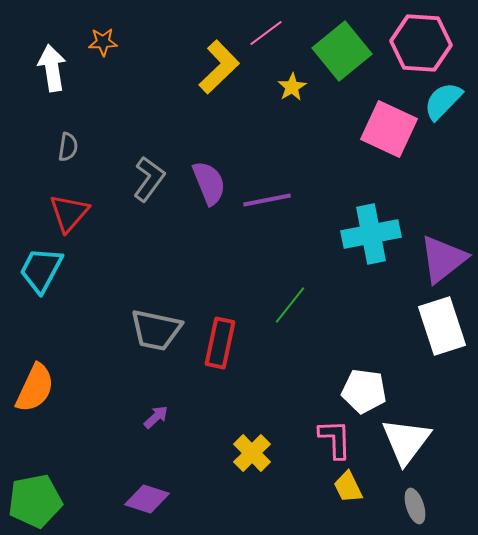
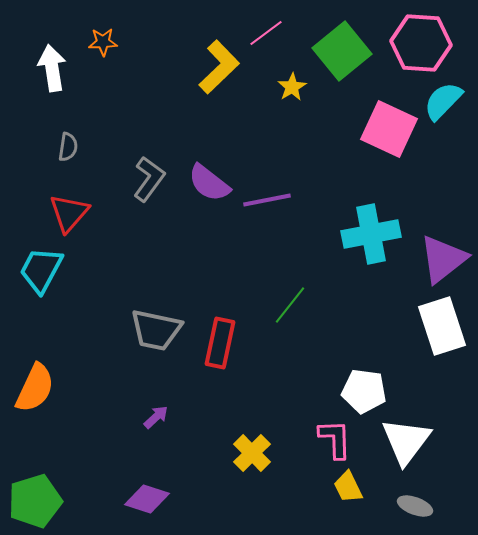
purple semicircle: rotated 150 degrees clockwise
green pentagon: rotated 6 degrees counterclockwise
gray ellipse: rotated 52 degrees counterclockwise
